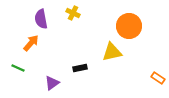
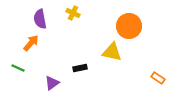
purple semicircle: moved 1 px left
yellow triangle: rotated 25 degrees clockwise
